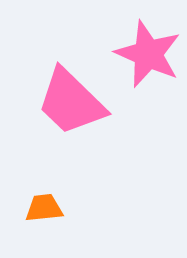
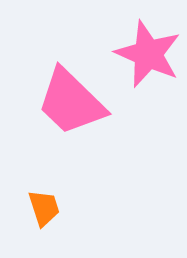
orange trapezoid: rotated 78 degrees clockwise
